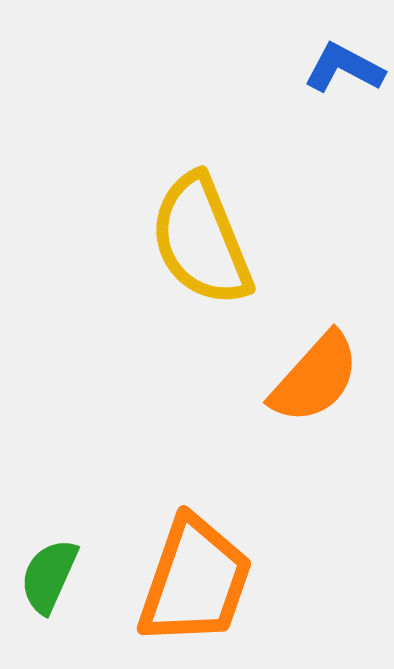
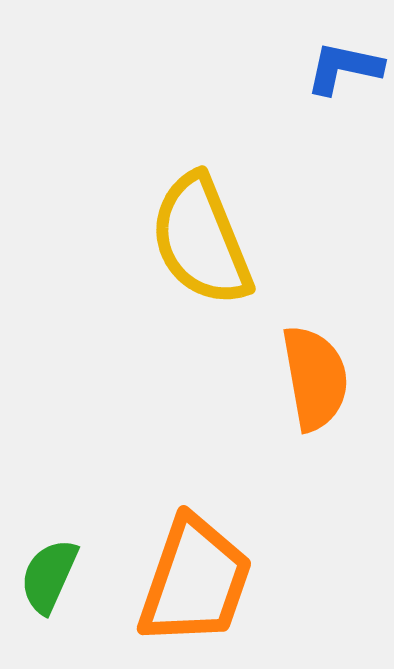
blue L-shape: rotated 16 degrees counterclockwise
orange semicircle: rotated 52 degrees counterclockwise
